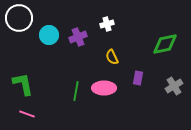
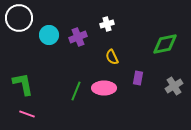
green line: rotated 12 degrees clockwise
